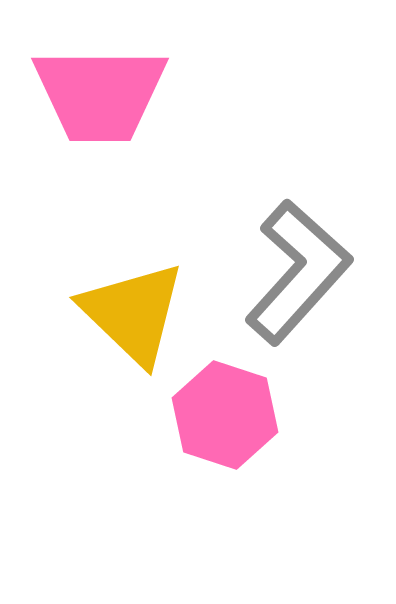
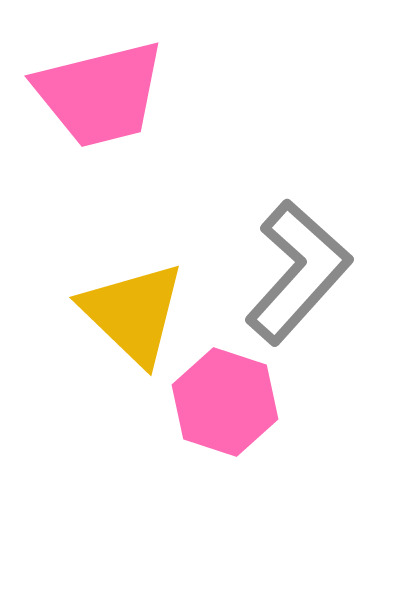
pink trapezoid: rotated 14 degrees counterclockwise
pink hexagon: moved 13 px up
